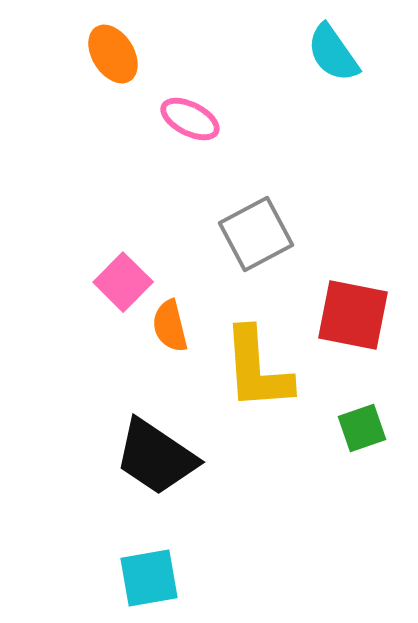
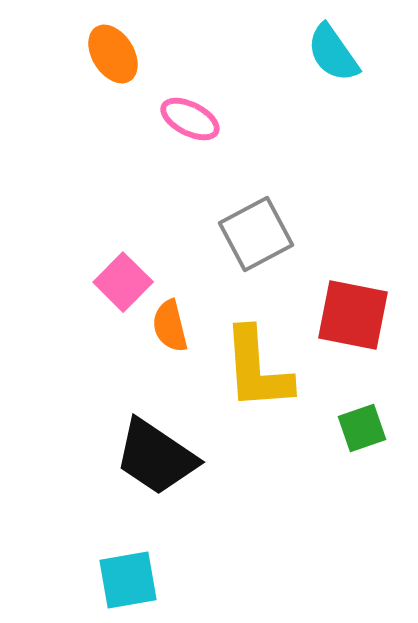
cyan square: moved 21 px left, 2 px down
